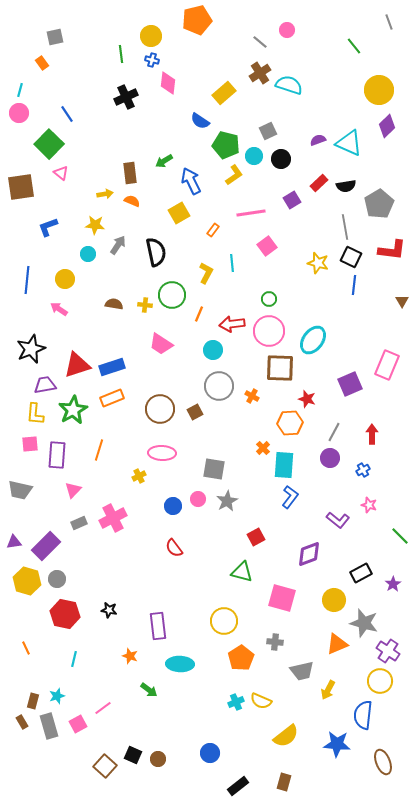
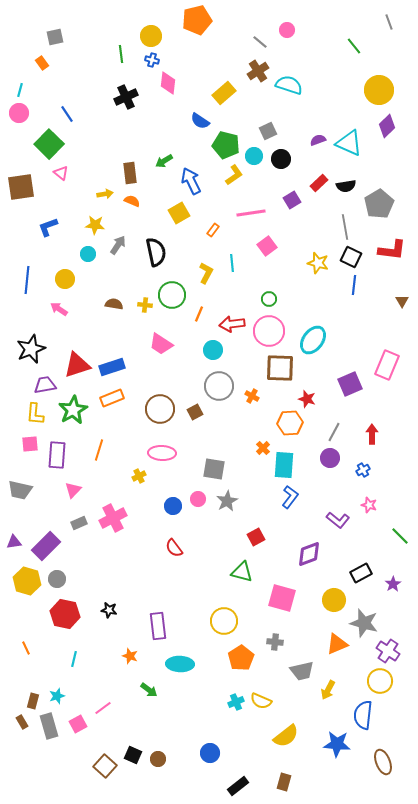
brown cross at (260, 73): moved 2 px left, 2 px up
